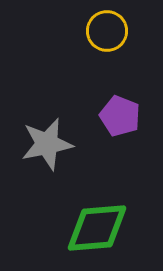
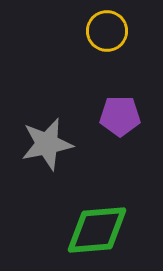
purple pentagon: rotated 21 degrees counterclockwise
green diamond: moved 2 px down
